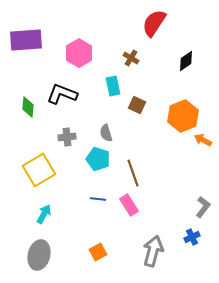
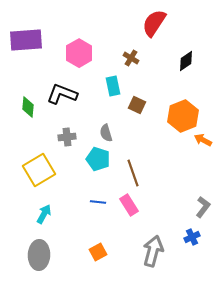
blue line: moved 3 px down
gray ellipse: rotated 12 degrees counterclockwise
